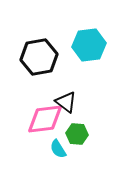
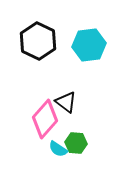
black hexagon: moved 1 px left, 16 px up; rotated 24 degrees counterclockwise
pink diamond: rotated 42 degrees counterclockwise
green hexagon: moved 1 px left, 9 px down
cyan semicircle: rotated 24 degrees counterclockwise
